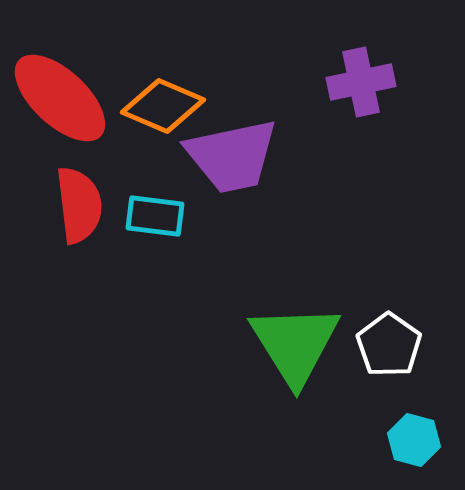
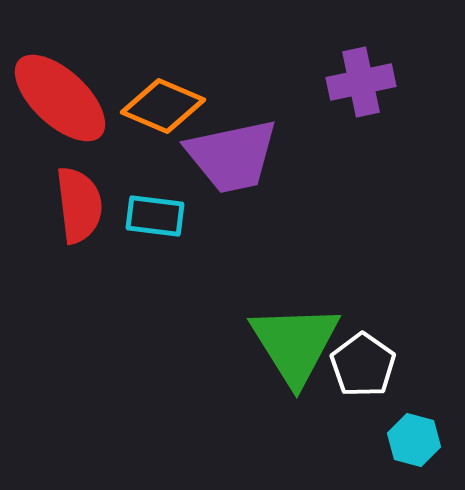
white pentagon: moved 26 px left, 20 px down
